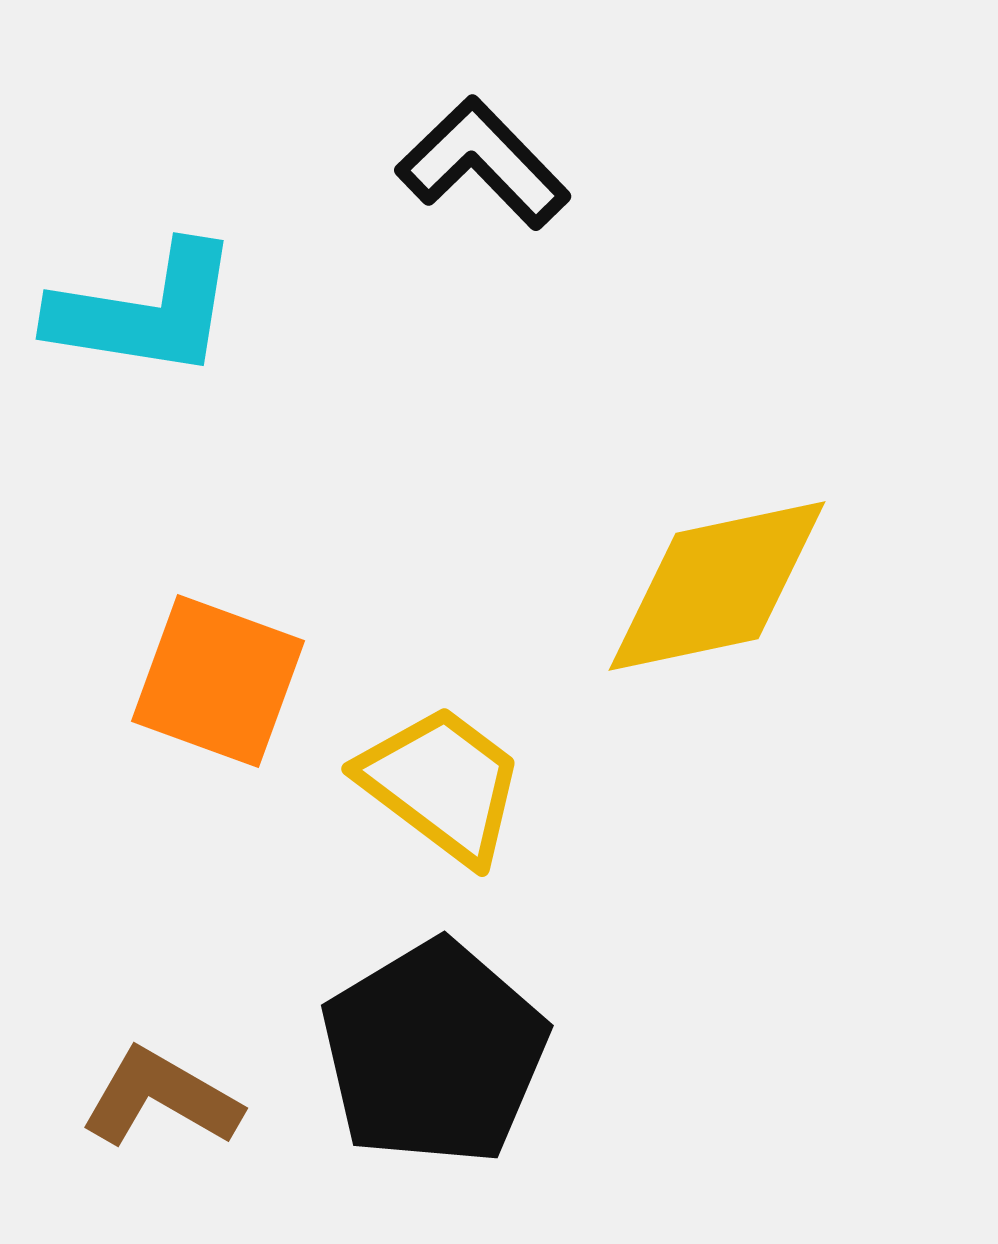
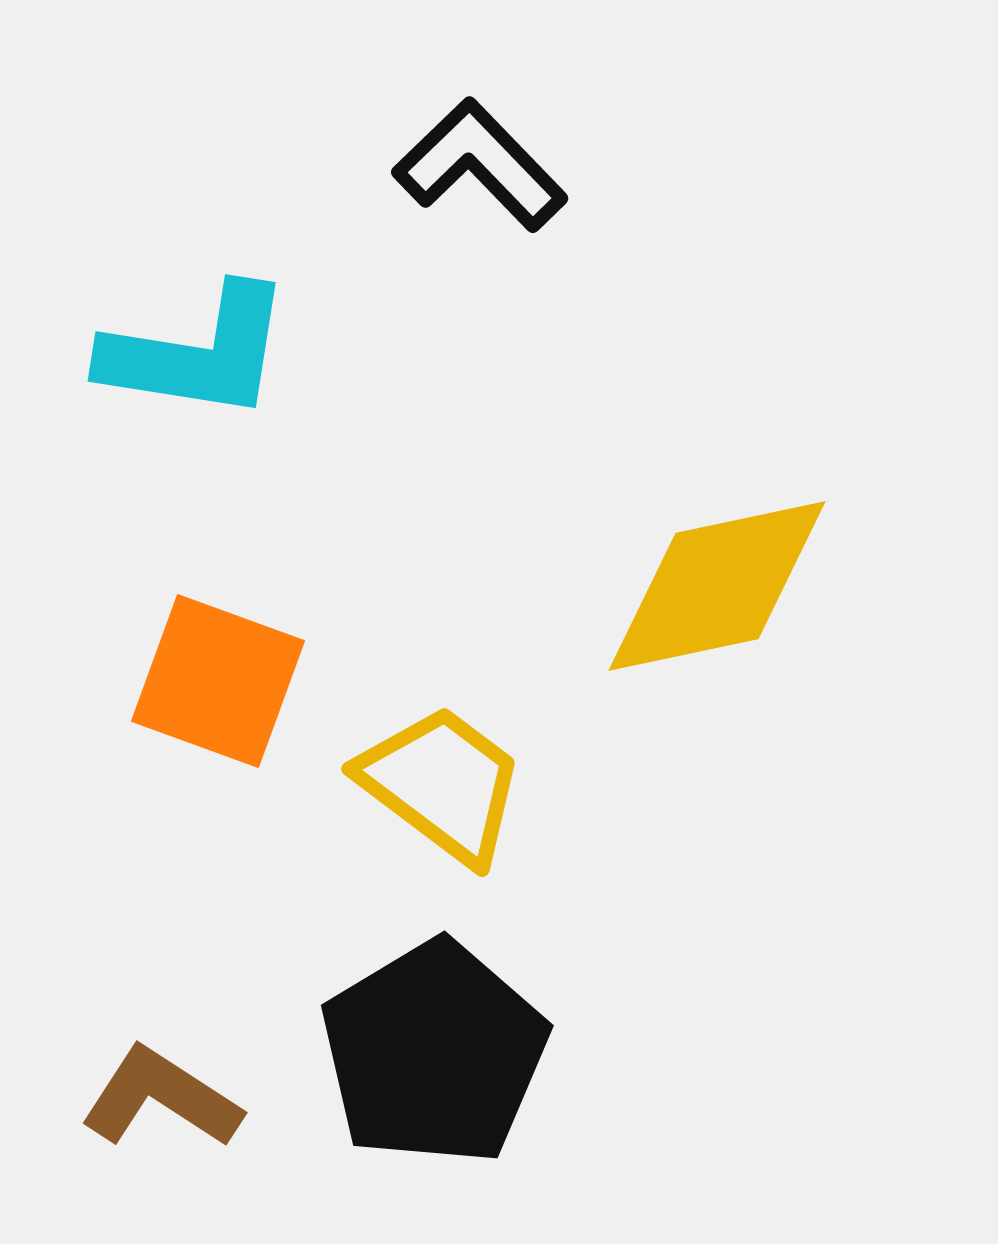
black L-shape: moved 3 px left, 2 px down
cyan L-shape: moved 52 px right, 42 px down
brown L-shape: rotated 3 degrees clockwise
